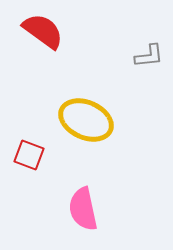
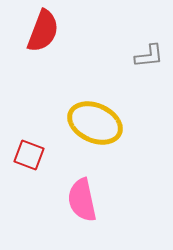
red semicircle: rotated 75 degrees clockwise
yellow ellipse: moved 9 px right, 3 px down
pink semicircle: moved 1 px left, 9 px up
